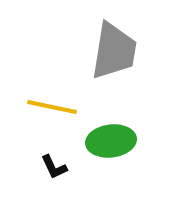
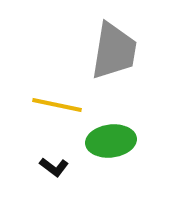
yellow line: moved 5 px right, 2 px up
black L-shape: rotated 28 degrees counterclockwise
